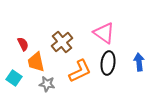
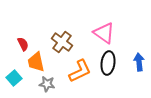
brown cross: rotated 15 degrees counterclockwise
cyan square: rotated 14 degrees clockwise
